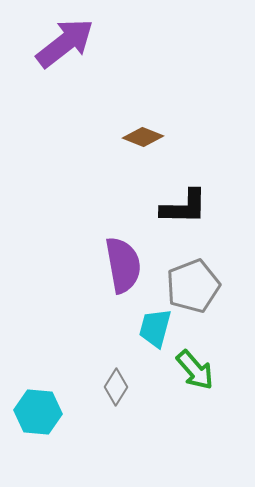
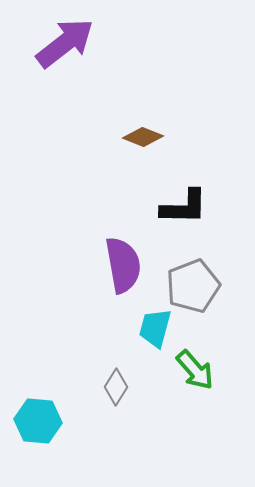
cyan hexagon: moved 9 px down
